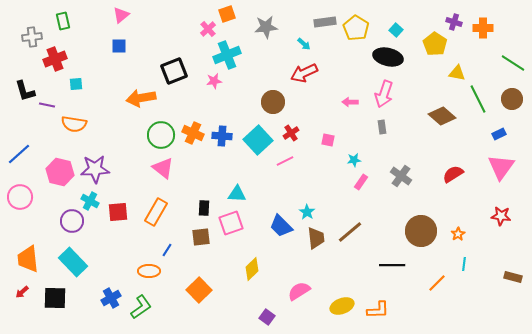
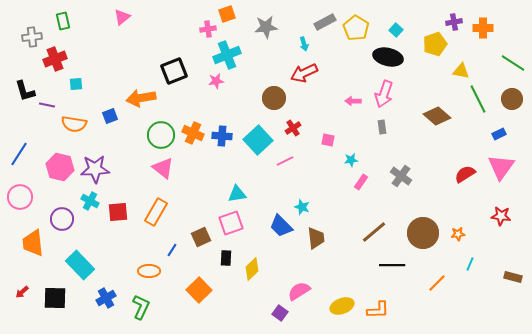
pink triangle at (121, 15): moved 1 px right, 2 px down
gray rectangle at (325, 22): rotated 20 degrees counterclockwise
purple cross at (454, 22): rotated 28 degrees counterclockwise
pink cross at (208, 29): rotated 35 degrees clockwise
cyan arrow at (304, 44): rotated 32 degrees clockwise
yellow pentagon at (435, 44): rotated 20 degrees clockwise
blue square at (119, 46): moved 9 px left, 70 px down; rotated 21 degrees counterclockwise
yellow triangle at (457, 73): moved 4 px right, 2 px up
pink star at (214, 81): moved 2 px right
brown circle at (273, 102): moved 1 px right, 4 px up
pink arrow at (350, 102): moved 3 px right, 1 px up
brown diamond at (442, 116): moved 5 px left
red cross at (291, 133): moved 2 px right, 5 px up
blue line at (19, 154): rotated 15 degrees counterclockwise
cyan star at (354, 160): moved 3 px left
pink hexagon at (60, 172): moved 5 px up
red semicircle at (453, 174): moved 12 px right
cyan triangle at (237, 194): rotated 12 degrees counterclockwise
black rectangle at (204, 208): moved 22 px right, 50 px down
cyan star at (307, 212): moved 5 px left, 5 px up; rotated 14 degrees counterclockwise
purple circle at (72, 221): moved 10 px left, 2 px up
brown circle at (421, 231): moved 2 px right, 2 px down
brown line at (350, 232): moved 24 px right
orange star at (458, 234): rotated 24 degrees clockwise
brown square at (201, 237): rotated 18 degrees counterclockwise
blue line at (167, 250): moved 5 px right
orange trapezoid at (28, 259): moved 5 px right, 16 px up
cyan rectangle at (73, 262): moved 7 px right, 3 px down
cyan line at (464, 264): moved 6 px right; rotated 16 degrees clockwise
blue cross at (111, 298): moved 5 px left
green L-shape at (141, 307): rotated 30 degrees counterclockwise
purple square at (267, 317): moved 13 px right, 4 px up
